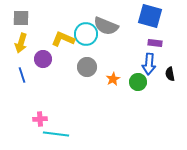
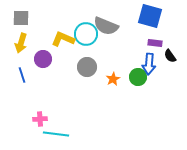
black semicircle: moved 18 px up; rotated 24 degrees counterclockwise
green circle: moved 5 px up
